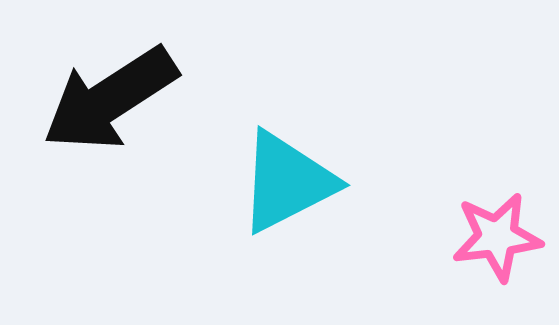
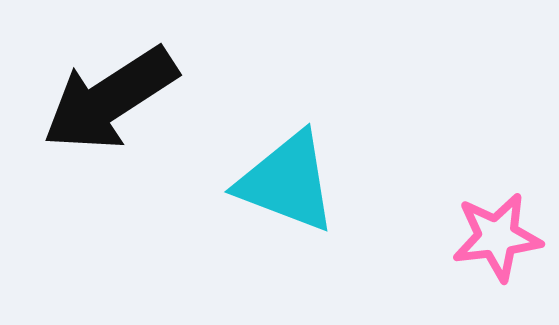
cyan triangle: rotated 48 degrees clockwise
